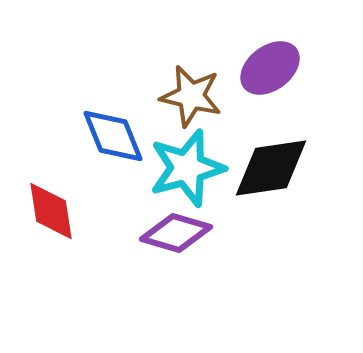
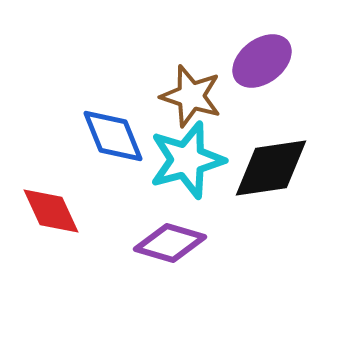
purple ellipse: moved 8 px left, 7 px up
brown star: rotated 4 degrees clockwise
cyan star: moved 8 px up
red diamond: rotated 16 degrees counterclockwise
purple diamond: moved 6 px left, 10 px down
